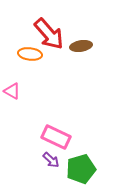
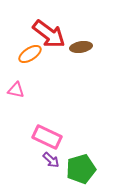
red arrow: rotated 12 degrees counterclockwise
brown ellipse: moved 1 px down
orange ellipse: rotated 40 degrees counterclockwise
pink triangle: moved 4 px right, 1 px up; rotated 18 degrees counterclockwise
pink rectangle: moved 9 px left
